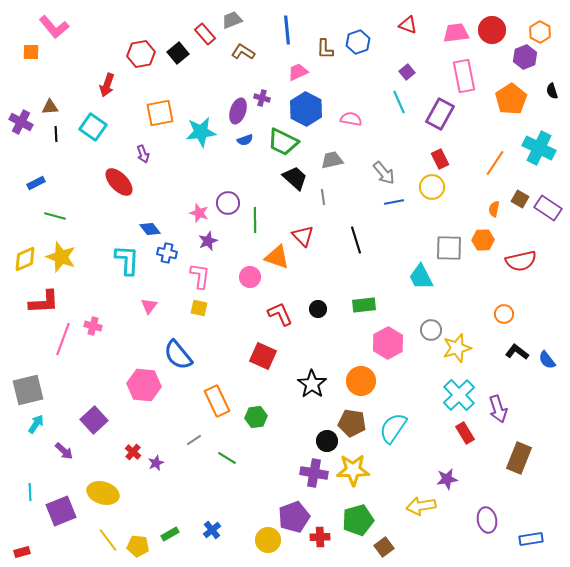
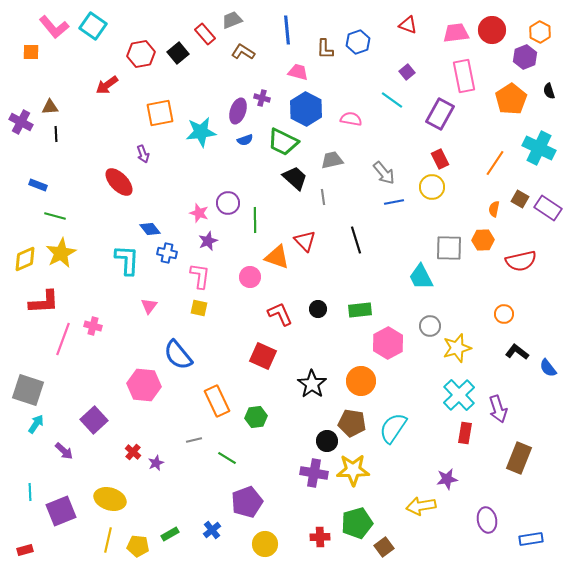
pink trapezoid at (298, 72): rotated 40 degrees clockwise
red arrow at (107, 85): rotated 35 degrees clockwise
black semicircle at (552, 91): moved 3 px left
cyan line at (399, 102): moved 7 px left, 2 px up; rotated 30 degrees counterclockwise
cyan square at (93, 127): moved 101 px up
blue rectangle at (36, 183): moved 2 px right, 2 px down; rotated 48 degrees clockwise
red triangle at (303, 236): moved 2 px right, 5 px down
yellow star at (61, 257): moved 4 px up; rotated 24 degrees clockwise
green rectangle at (364, 305): moved 4 px left, 5 px down
gray circle at (431, 330): moved 1 px left, 4 px up
blue semicircle at (547, 360): moved 1 px right, 8 px down
gray square at (28, 390): rotated 32 degrees clockwise
red rectangle at (465, 433): rotated 40 degrees clockwise
gray line at (194, 440): rotated 21 degrees clockwise
yellow ellipse at (103, 493): moved 7 px right, 6 px down
purple pentagon at (294, 517): moved 47 px left, 15 px up
green pentagon at (358, 520): moved 1 px left, 3 px down
yellow line at (108, 540): rotated 50 degrees clockwise
yellow circle at (268, 540): moved 3 px left, 4 px down
red rectangle at (22, 552): moved 3 px right, 2 px up
